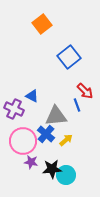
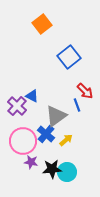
purple cross: moved 3 px right, 3 px up; rotated 18 degrees clockwise
gray triangle: rotated 30 degrees counterclockwise
cyan circle: moved 1 px right, 3 px up
